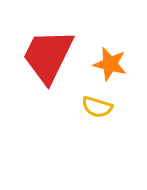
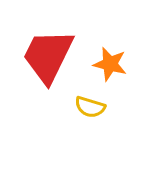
yellow semicircle: moved 7 px left
